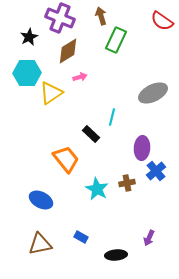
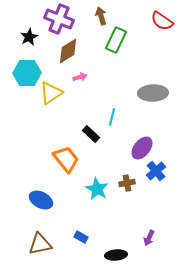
purple cross: moved 1 px left, 1 px down
gray ellipse: rotated 24 degrees clockwise
purple ellipse: rotated 35 degrees clockwise
